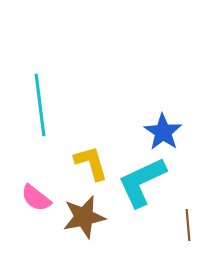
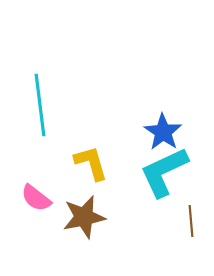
cyan L-shape: moved 22 px right, 10 px up
brown line: moved 3 px right, 4 px up
